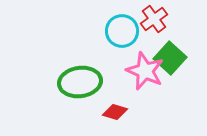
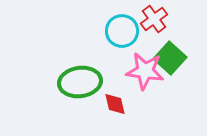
pink star: rotated 15 degrees counterclockwise
red diamond: moved 8 px up; rotated 60 degrees clockwise
